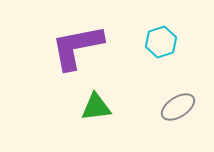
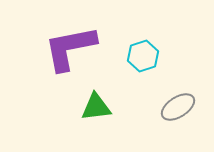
cyan hexagon: moved 18 px left, 14 px down
purple L-shape: moved 7 px left, 1 px down
